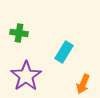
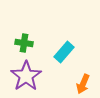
green cross: moved 5 px right, 10 px down
cyan rectangle: rotated 10 degrees clockwise
